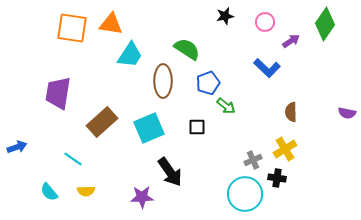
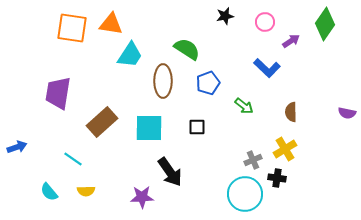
green arrow: moved 18 px right
cyan square: rotated 24 degrees clockwise
